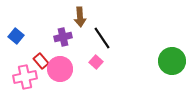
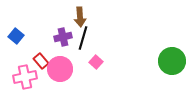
black line: moved 19 px left; rotated 50 degrees clockwise
